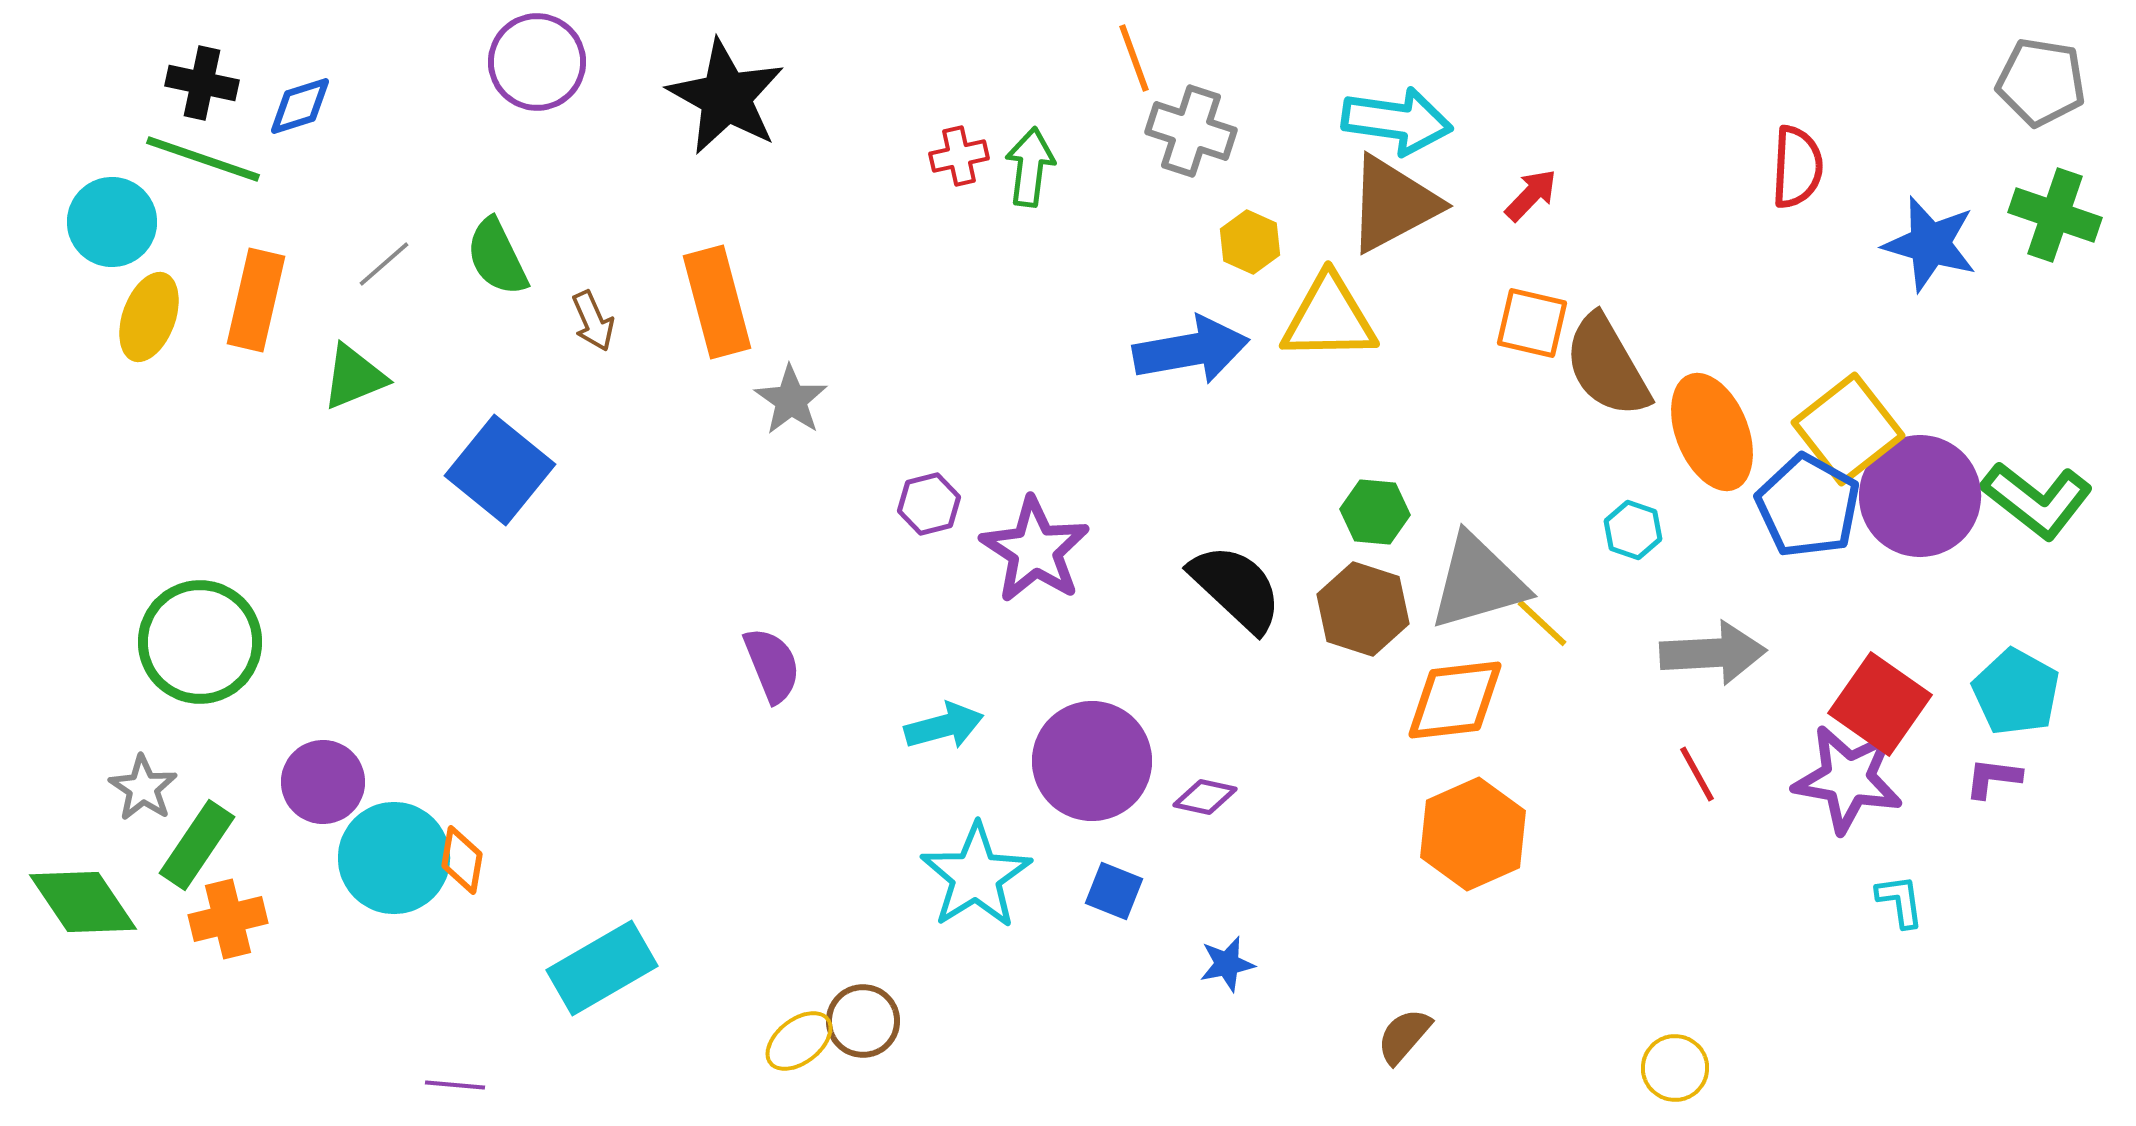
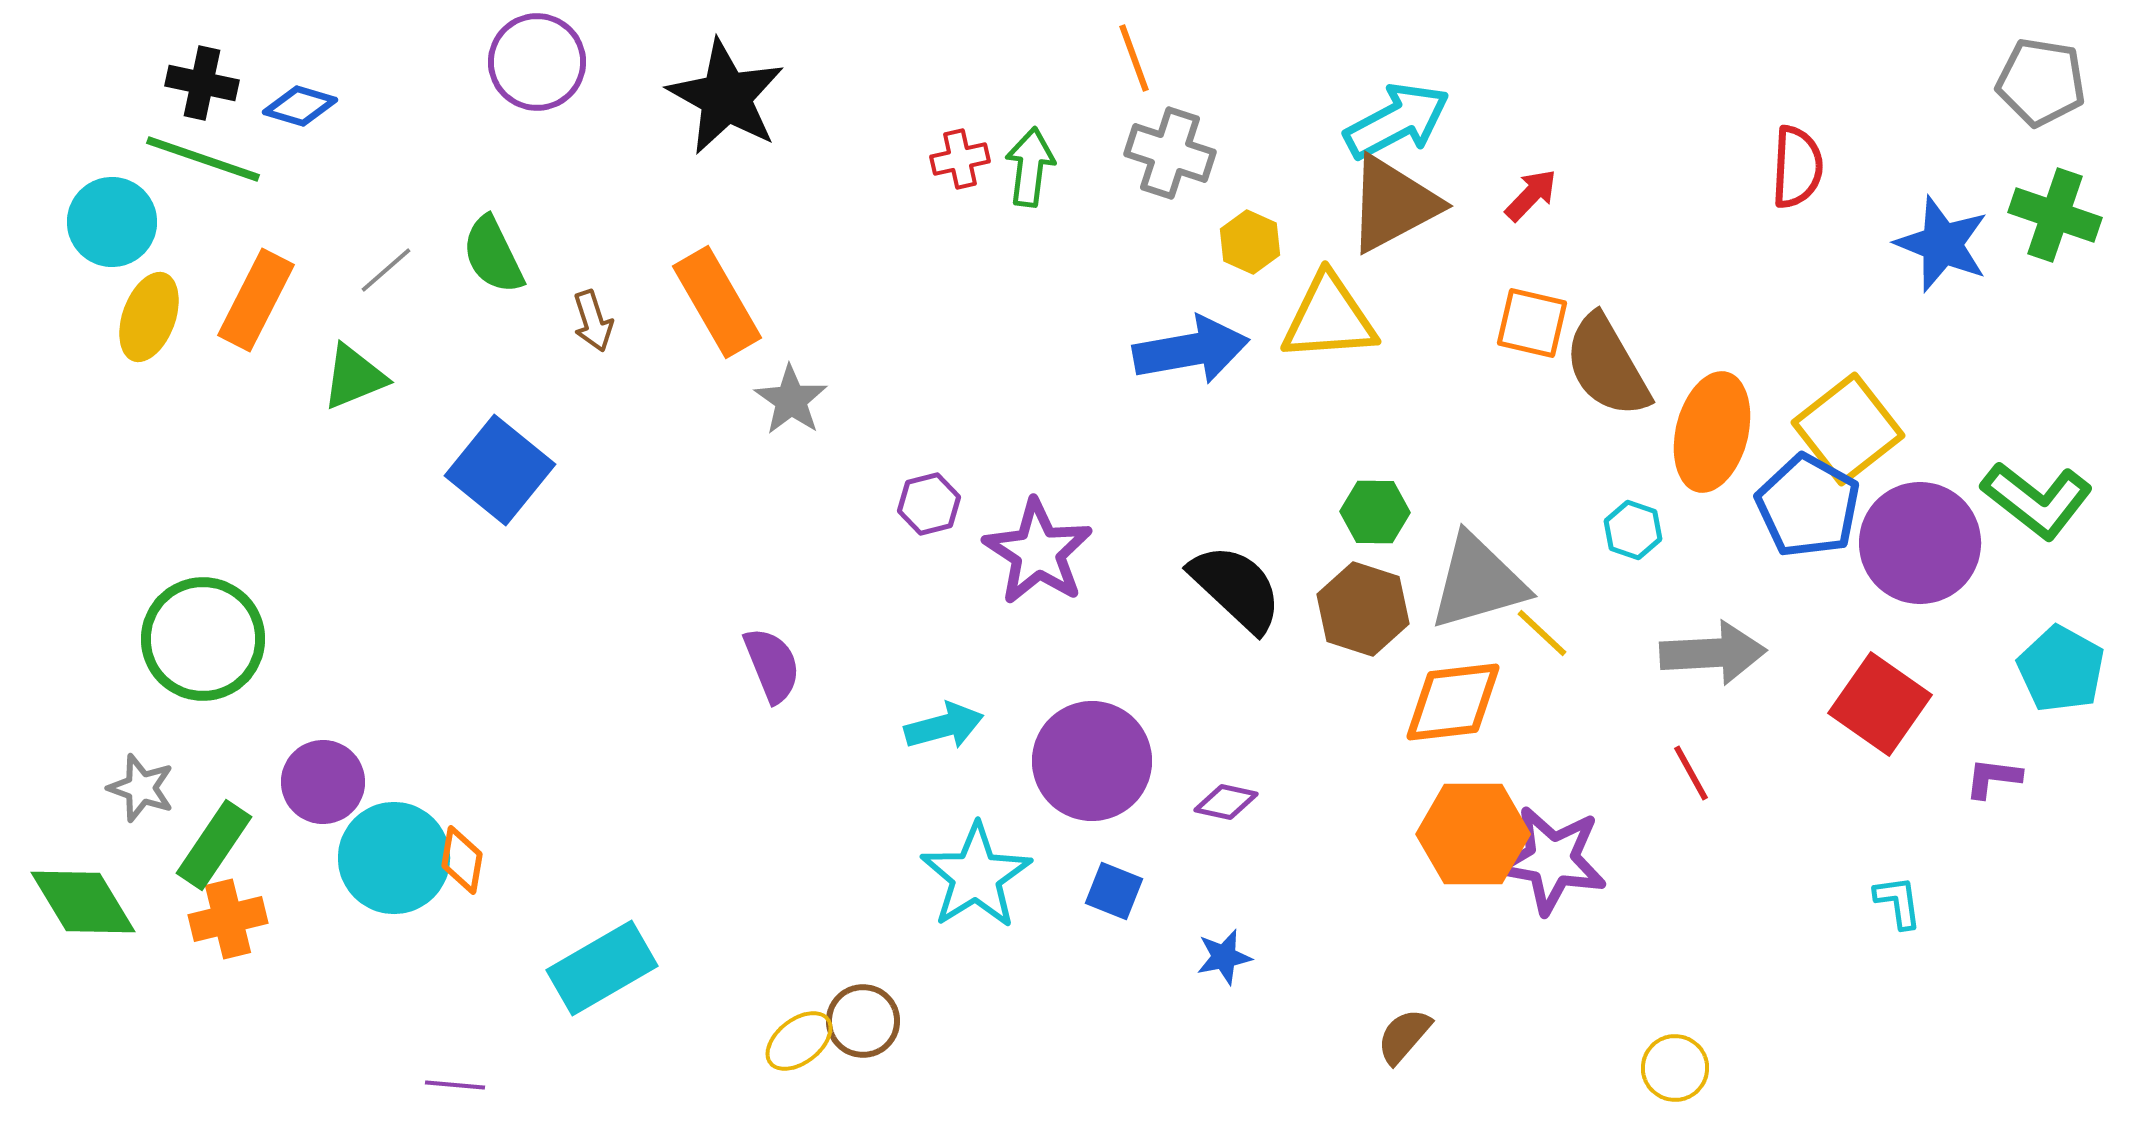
blue diamond at (300, 106): rotated 34 degrees clockwise
cyan arrow at (1397, 121): rotated 36 degrees counterclockwise
gray cross at (1191, 131): moved 21 px left, 22 px down
red cross at (959, 156): moved 1 px right, 3 px down
blue star at (1930, 244): moved 12 px right; rotated 6 degrees clockwise
green semicircle at (497, 257): moved 4 px left, 2 px up
gray line at (384, 264): moved 2 px right, 6 px down
orange rectangle at (256, 300): rotated 14 degrees clockwise
orange rectangle at (717, 302): rotated 15 degrees counterclockwise
yellow triangle at (1329, 318): rotated 3 degrees counterclockwise
brown arrow at (593, 321): rotated 6 degrees clockwise
orange ellipse at (1712, 432): rotated 36 degrees clockwise
purple circle at (1920, 496): moved 47 px down
green hexagon at (1375, 512): rotated 4 degrees counterclockwise
purple star at (1035, 550): moved 3 px right, 2 px down
yellow line at (1542, 623): moved 10 px down
green circle at (200, 642): moved 3 px right, 3 px up
cyan pentagon at (2016, 692): moved 45 px right, 23 px up
orange diamond at (1455, 700): moved 2 px left, 2 px down
red line at (1697, 774): moved 6 px left, 1 px up
purple star at (1848, 779): moved 296 px left, 81 px down
gray star at (143, 788): moved 2 px left; rotated 14 degrees counterclockwise
purple diamond at (1205, 797): moved 21 px right, 5 px down
orange hexagon at (1473, 834): rotated 24 degrees clockwise
green rectangle at (197, 845): moved 17 px right
cyan L-shape at (1900, 901): moved 2 px left, 1 px down
green diamond at (83, 902): rotated 3 degrees clockwise
blue star at (1227, 964): moved 3 px left, 7 px up
